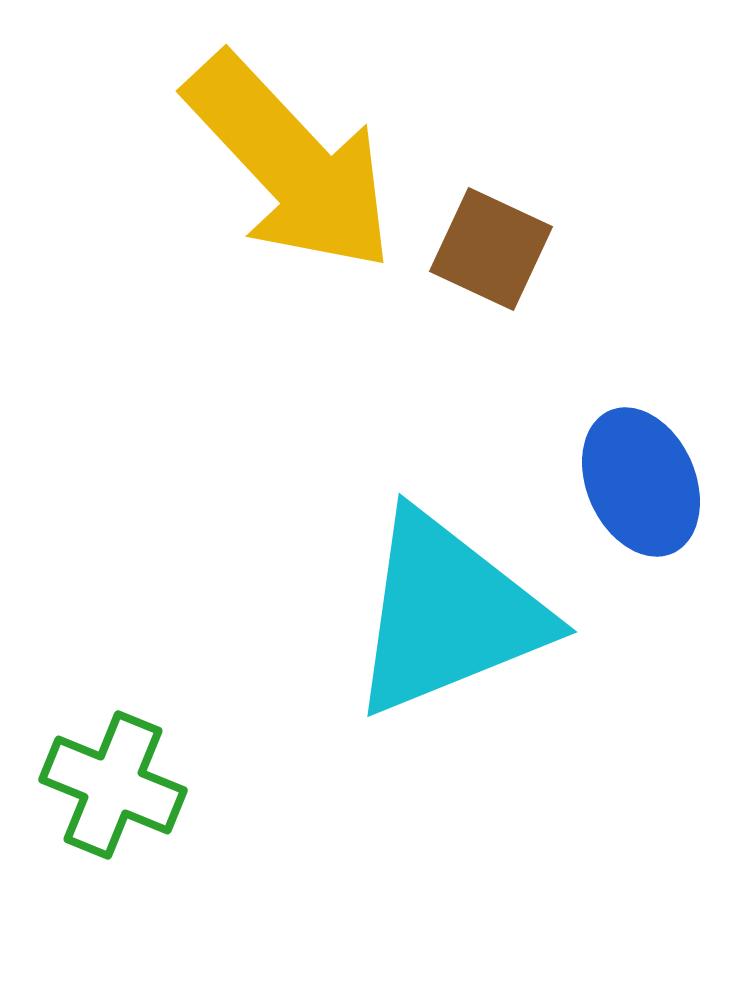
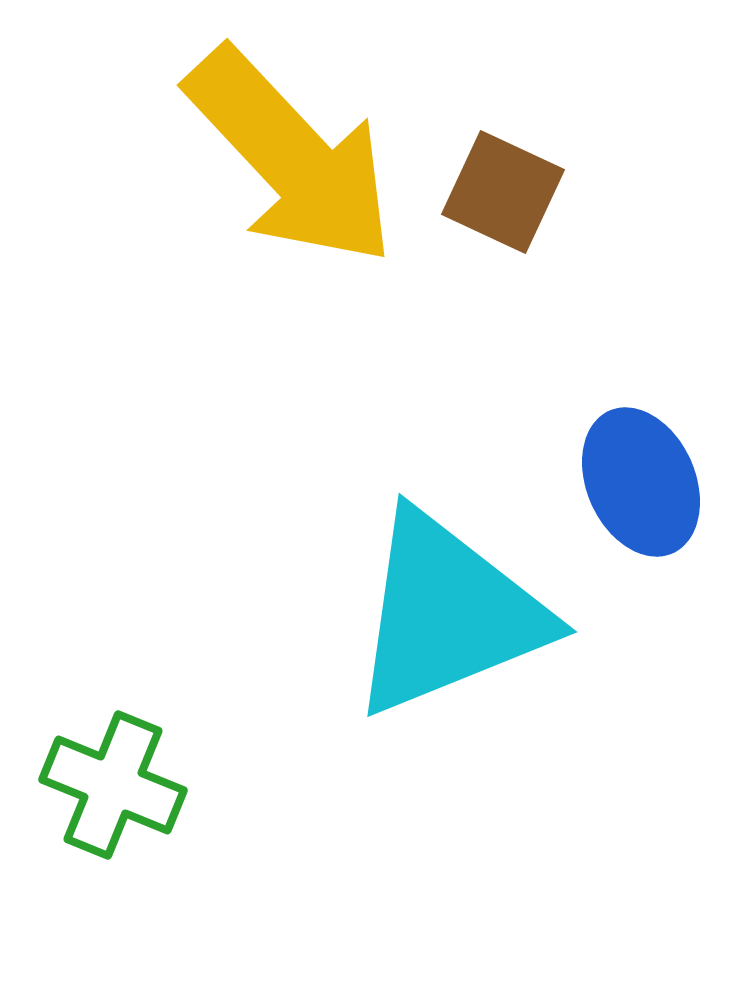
yellow arrow: moved 1 px right, 6 px up
brown square: moved 12 px right, 57 px up
